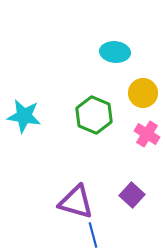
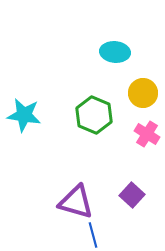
cyan star: moved 1 px up
